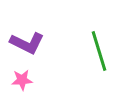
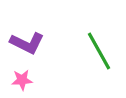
green line: rotated 12 degrees counterclockwise
